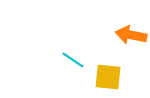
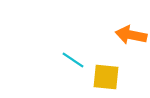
yellow square: moved 2 px left
